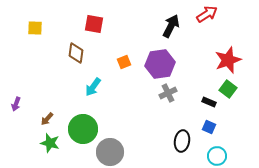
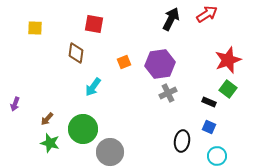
black arrow: moved 7 px up
purple arrow: moved 1 px left
